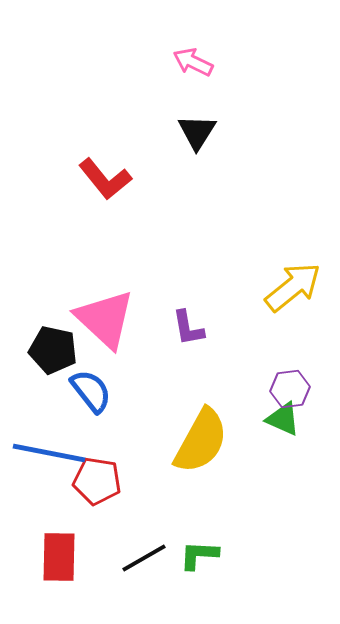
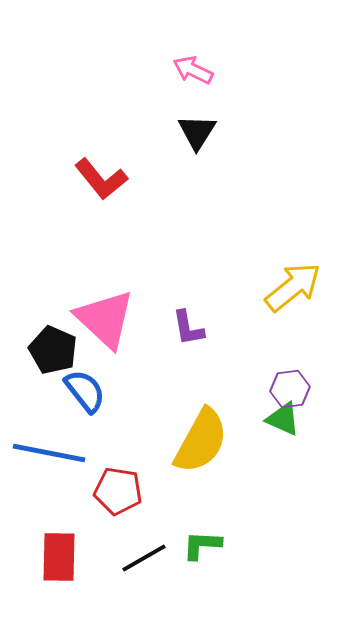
pink arrow: moved 8 px down
red L-shape: moved 4 px left
black pentagon: rotated 12 degrees clockwise
blue semicircle: moved 6 px left
red pentagon: moved 21 px right, 10 px down
green L-shape: moved 3 px right, 10 px up
